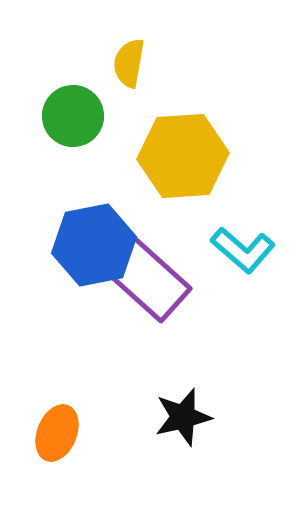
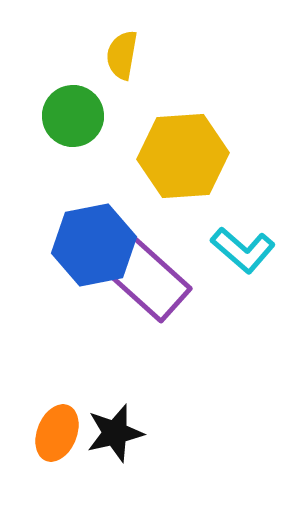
yellow semicircle: moved 7 px left, 8 px up
black star: moved 68 px left, 16 px down
